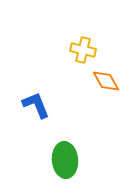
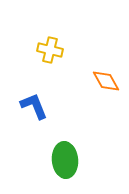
yellow cross: moved 33 px left
blue L-shape: moved 2 px left, 1 px down
